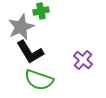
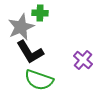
green cross: moved 1 px left, 2 px down; rotated 14 degrees clockwise
